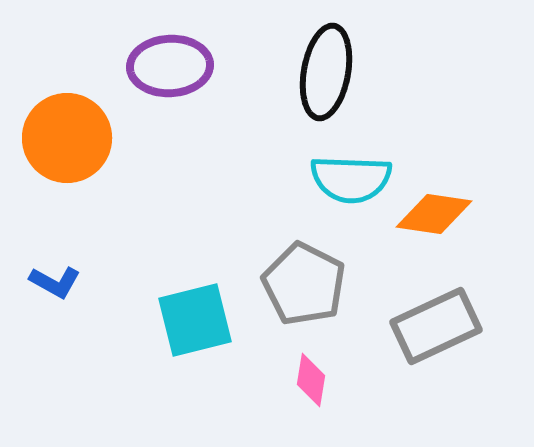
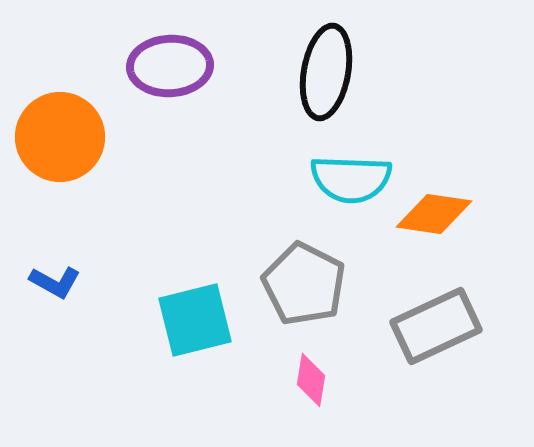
orange circle: moved 7 px left, 1 px up
